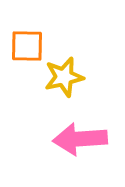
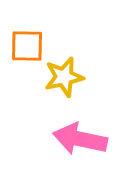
pink arrow: rotated 16 degrees clockwise
